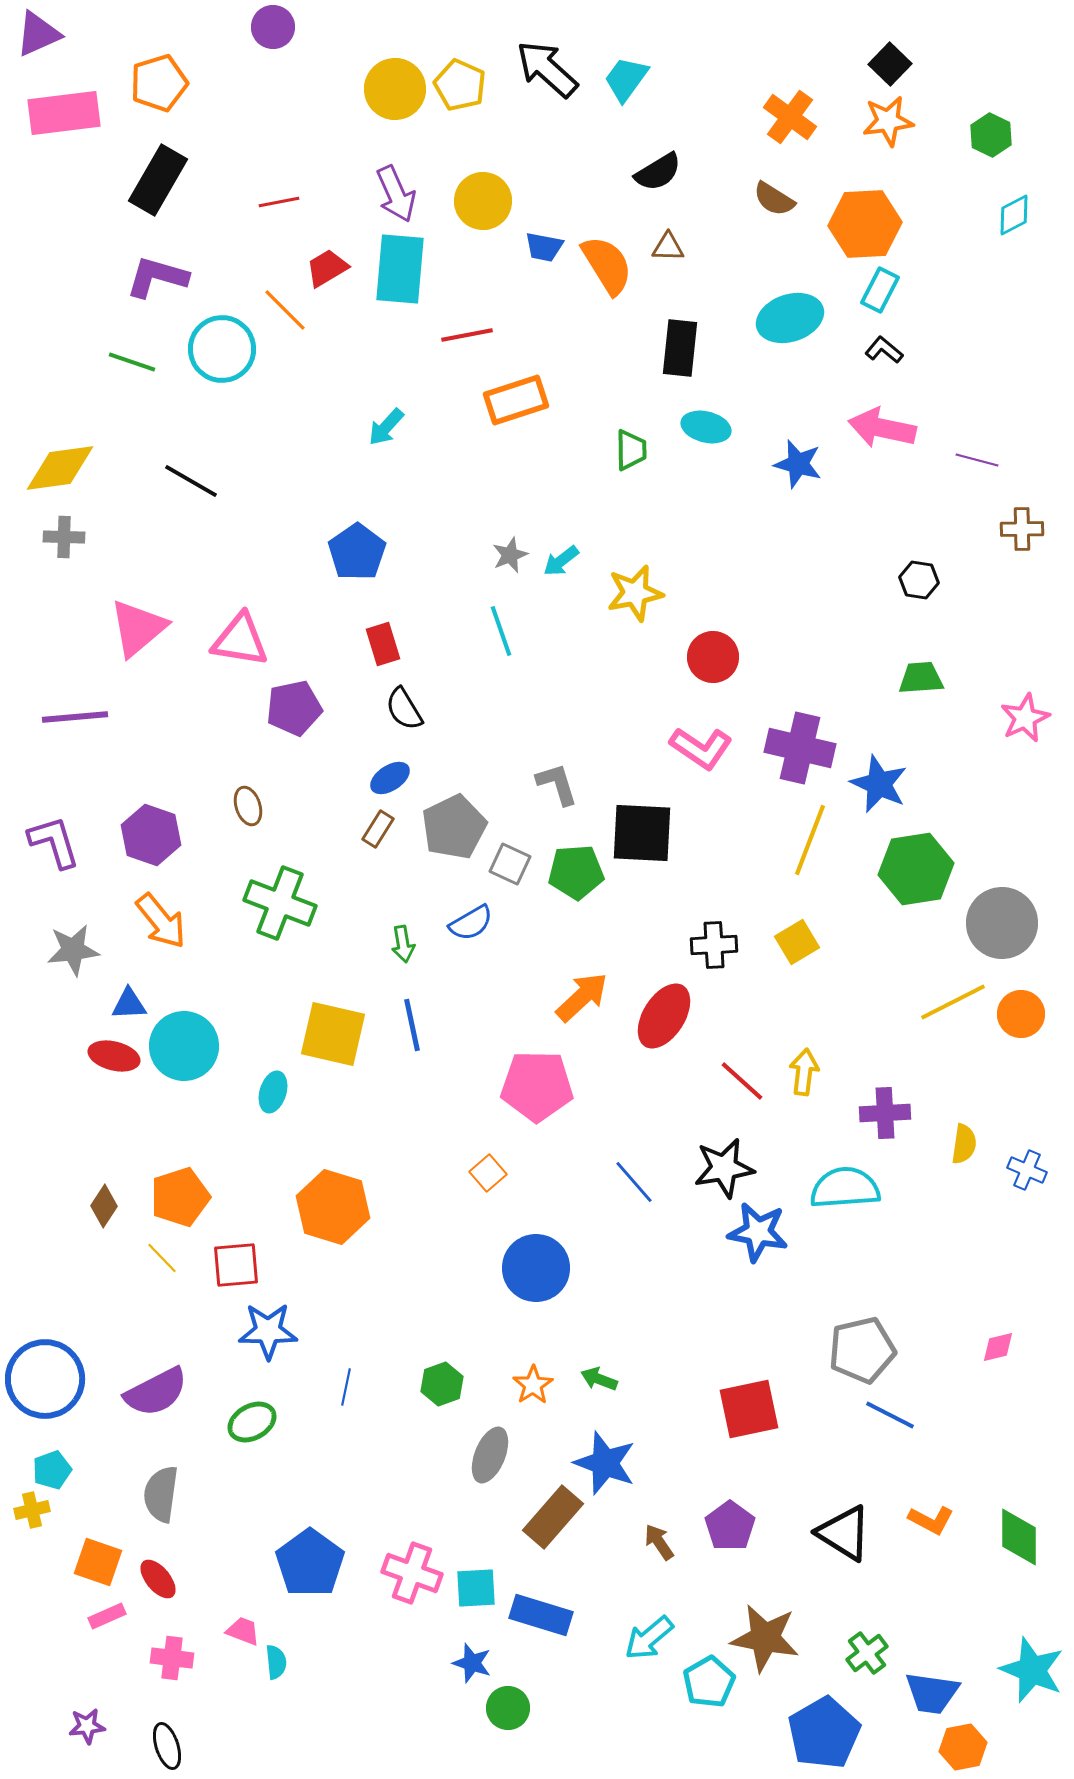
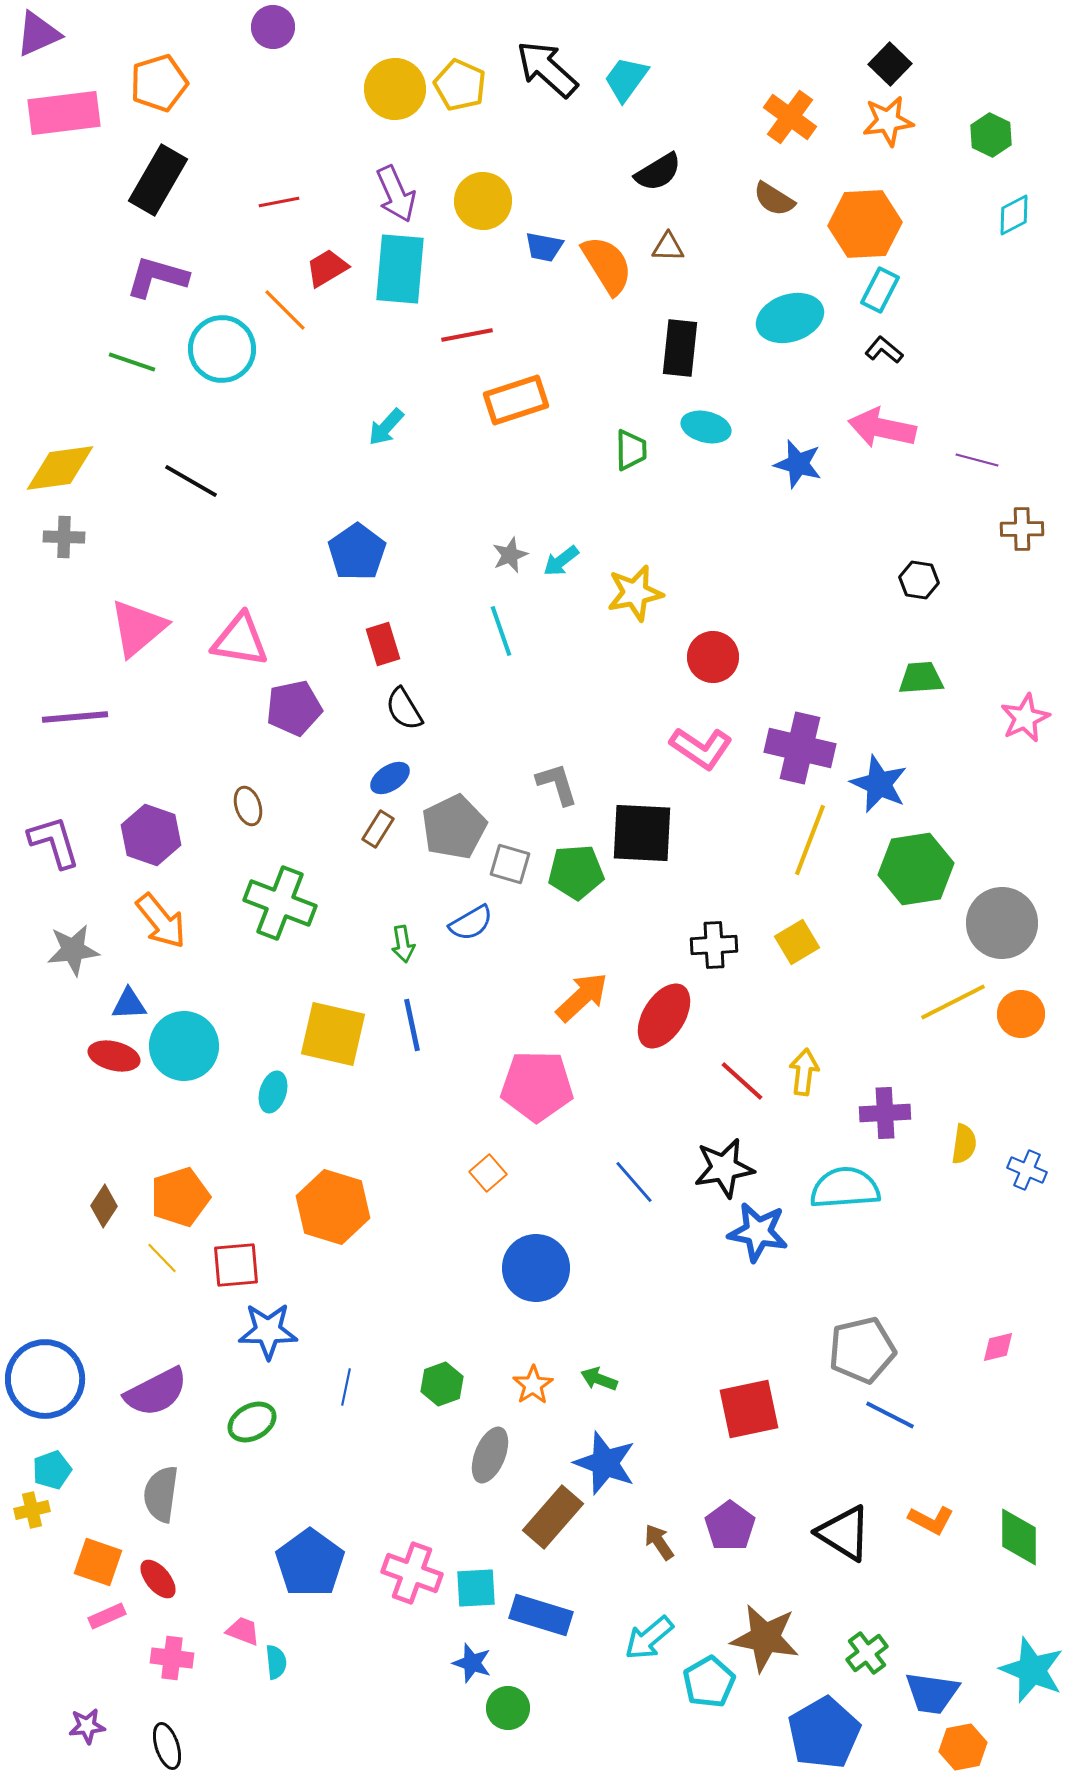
gray square at (510, 864): rotated 9 degrees counterclockwise
